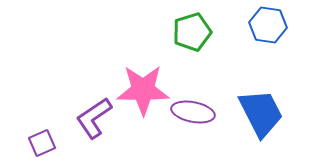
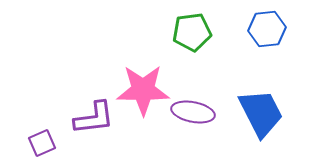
blue hexagon: moved 1 px left, 4 px down; rotated 15 degrees counterclockwise
green pentagon: rotated 9 degrees clockwise
purple L-shape: rotated 153 degrees counterclockwise
